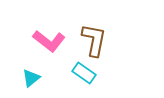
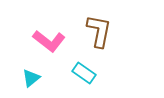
brown L-shape: moved 5 px right, 9 px up
